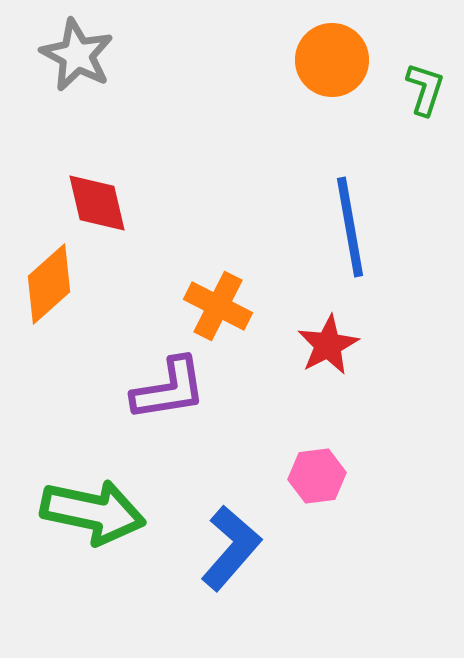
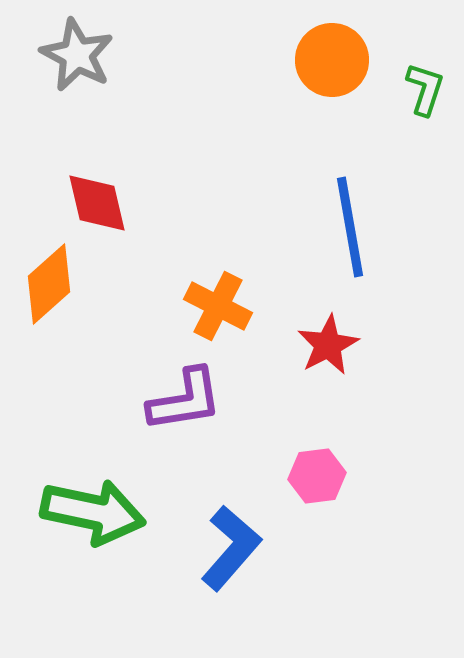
purple L-shape: moved 16 px right, 11 px down
